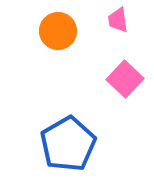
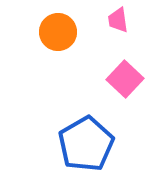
orange circle: moved 1 px down
blue pentagon: moved 18 px right
